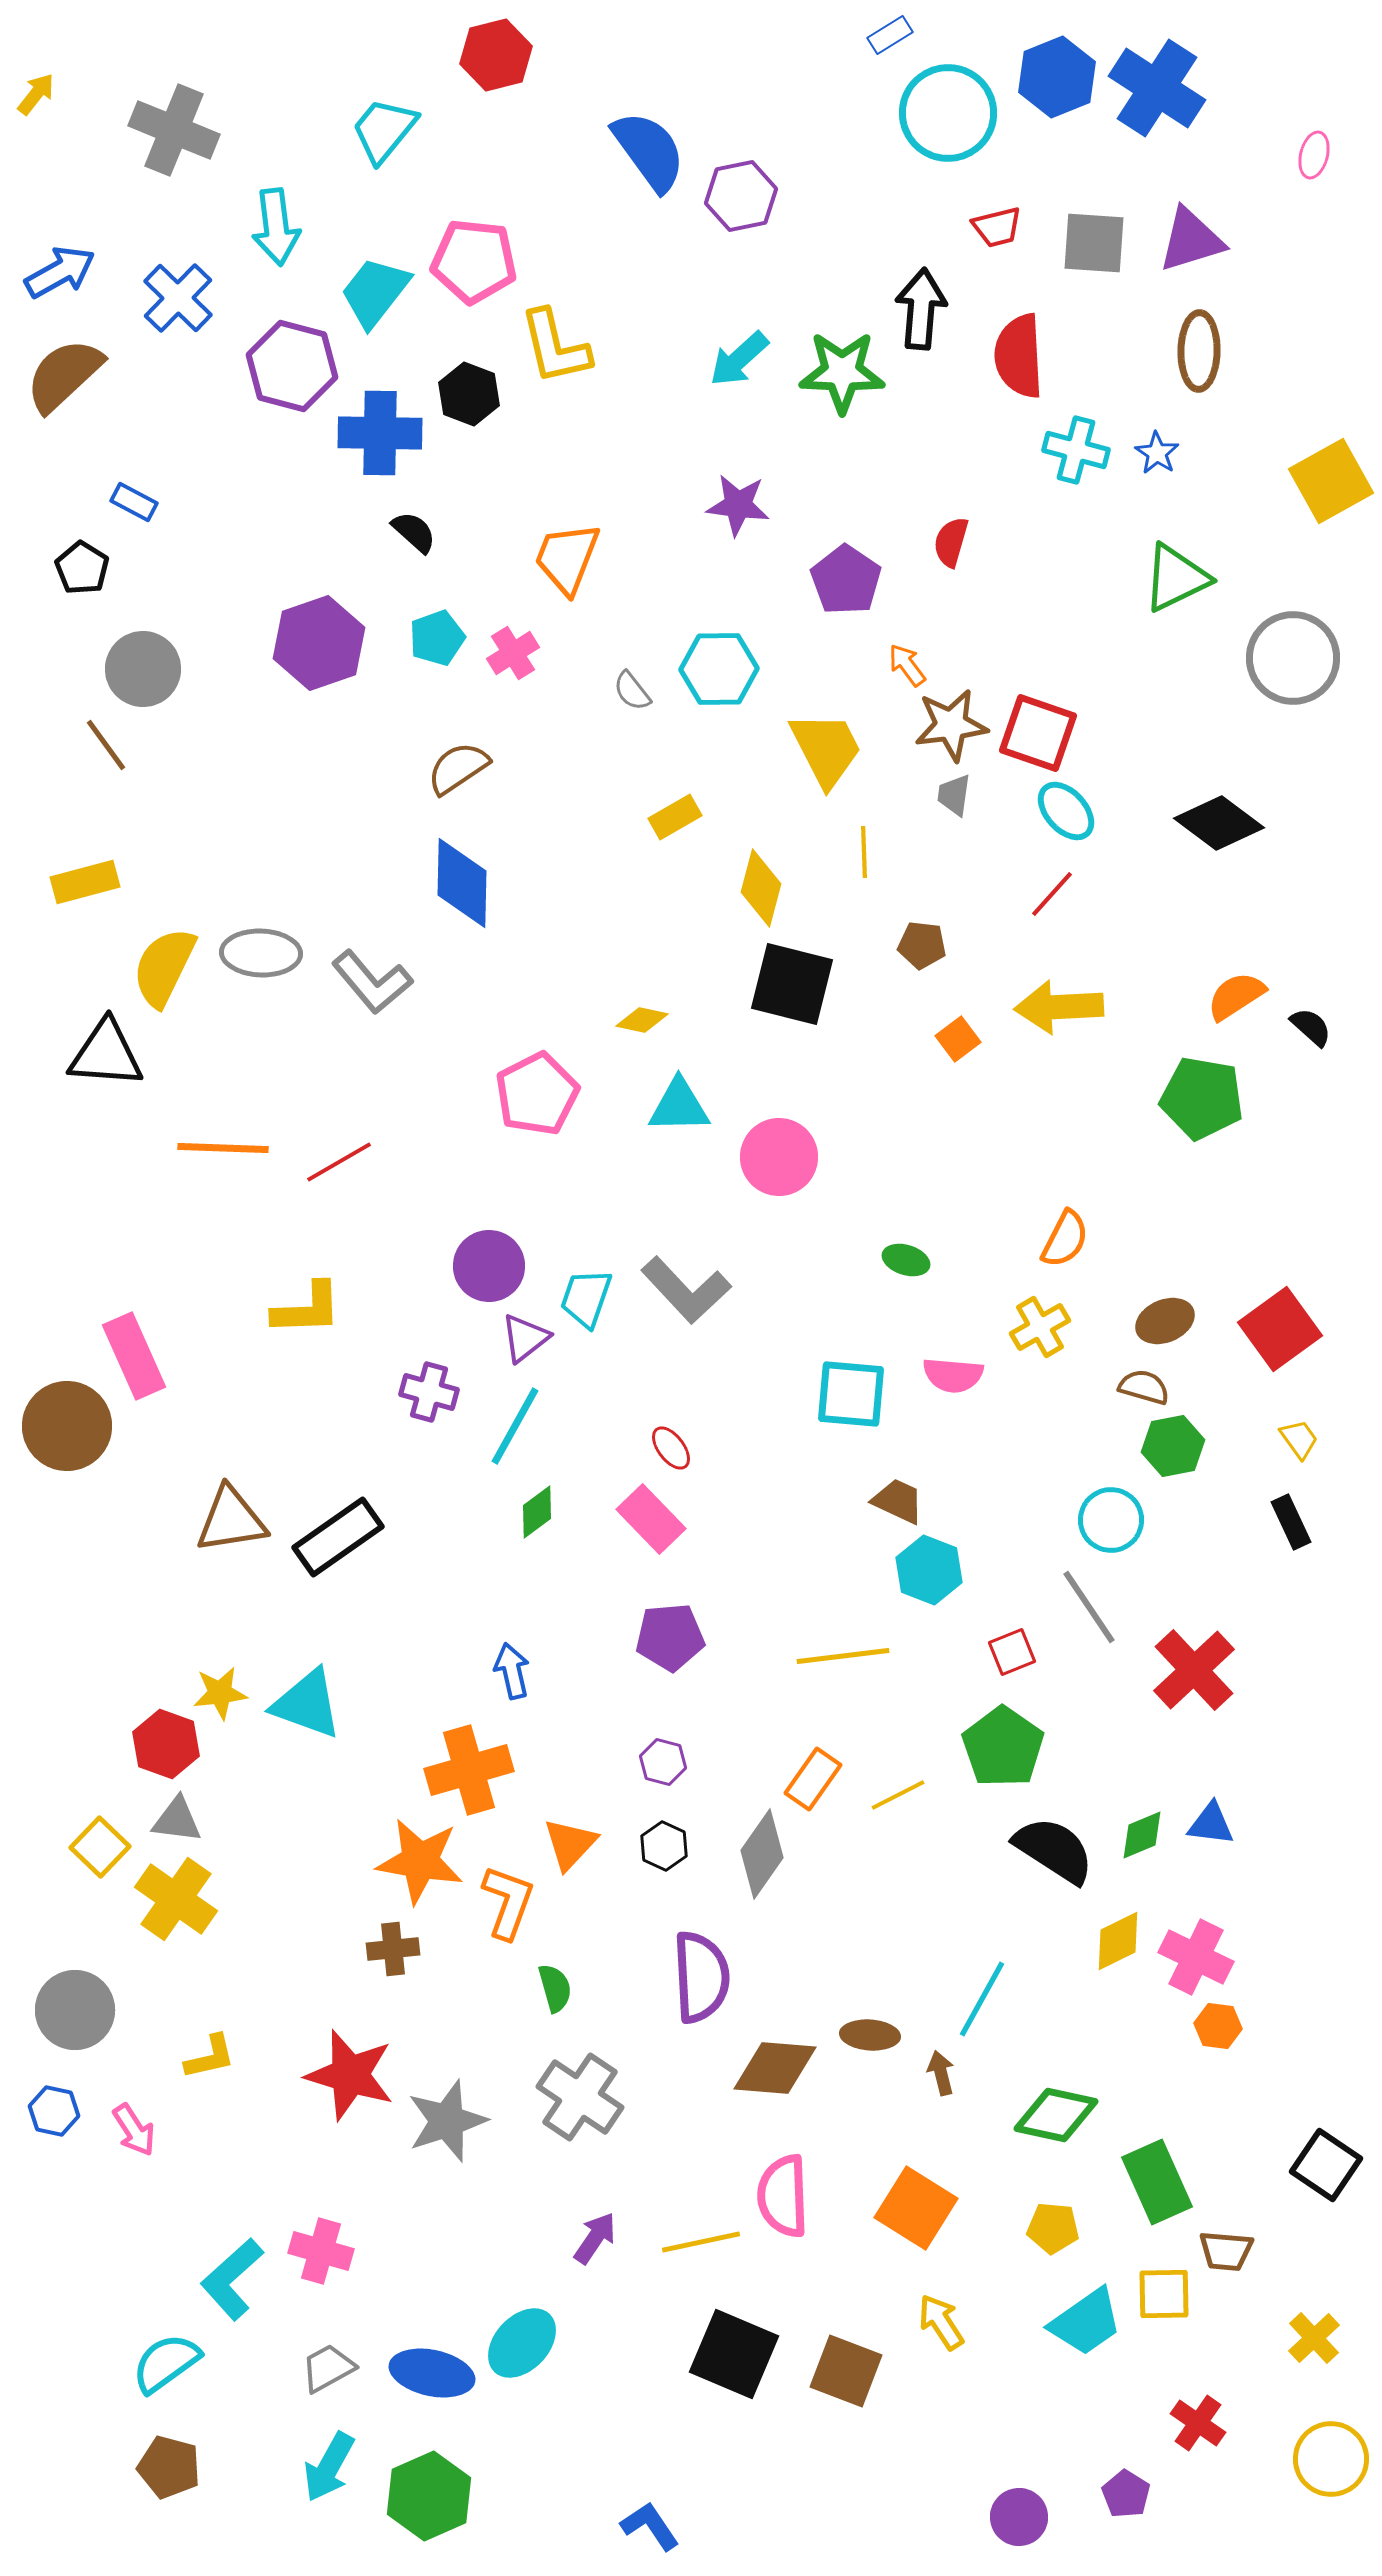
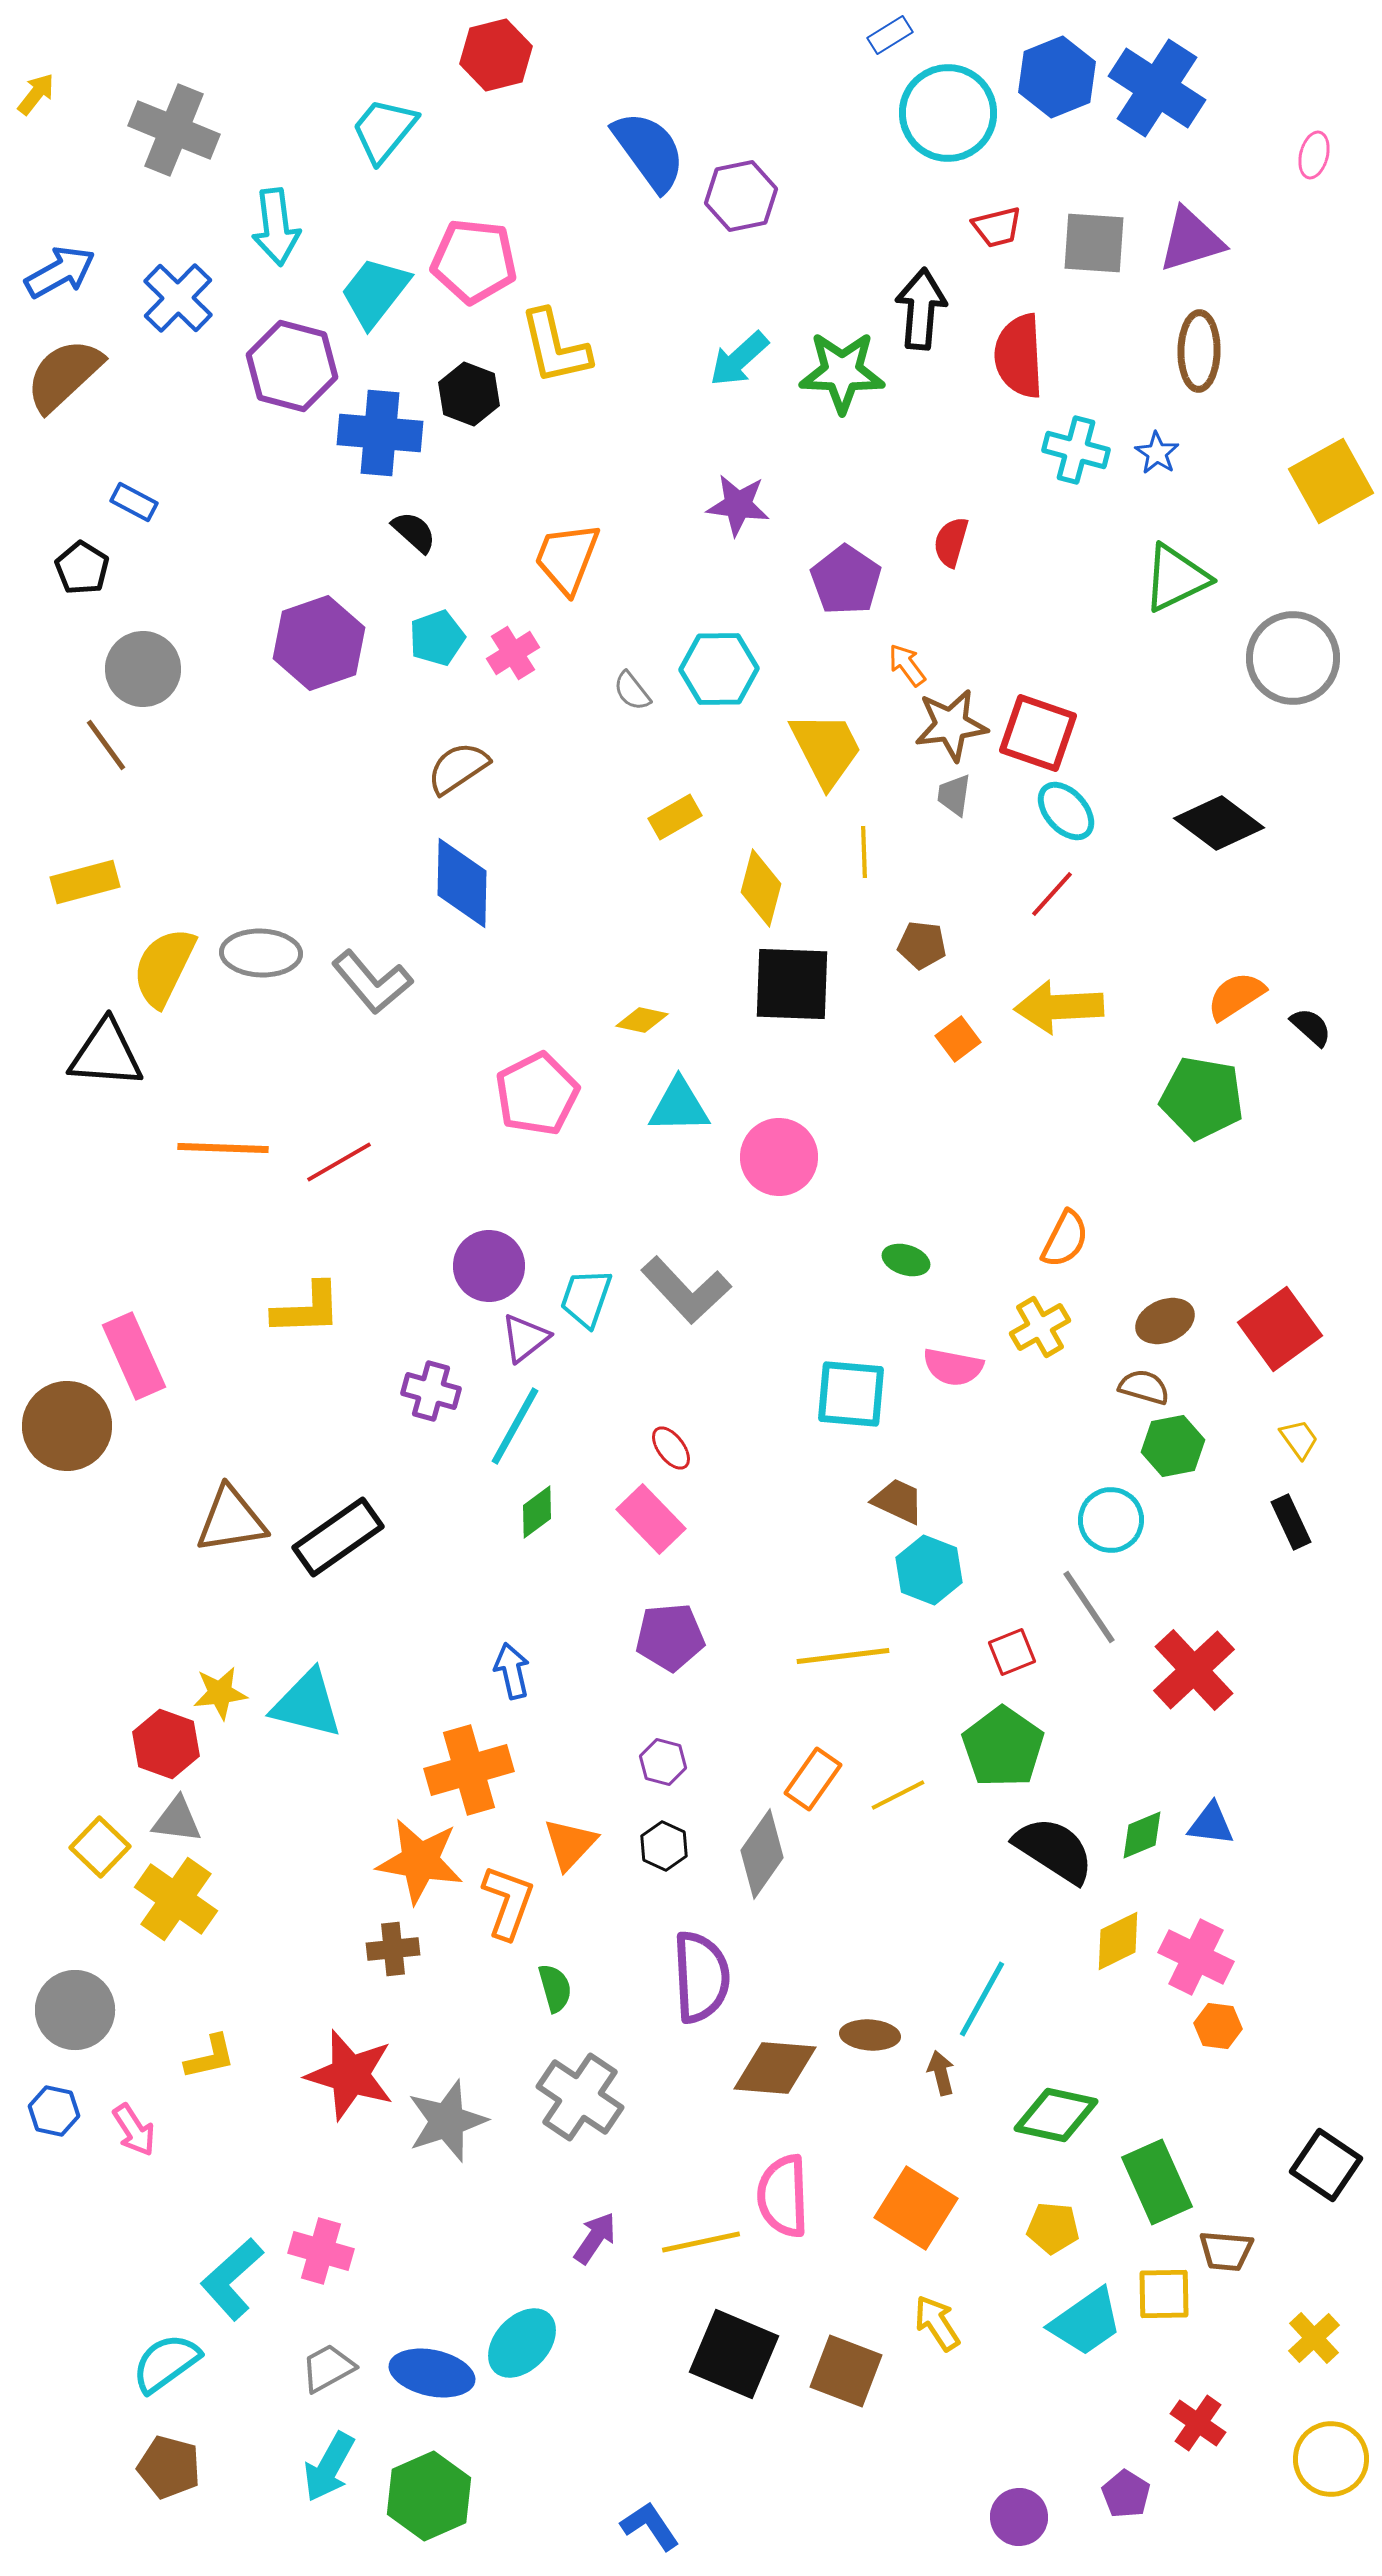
blue cross at (380, 433): rotated 4 degrees clockwise
black square at (792, 984): rotated 12 degrees counterclockwise
pink semicircle at (953, 1375): moved 8 px up; rotated 6 degrees clockwise
purple cross at (429, 1392): moved 2 px right, 1 px up
cyan triangle at (307, 1704): rotated 6 degrees counterclockwise
yellow arrow at (941, 2322): moved 4 px left, 1 px down
